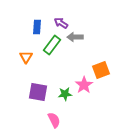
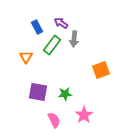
blue rectangle: rotated 32 degrees counterclockwise
gray arrow: moved 1 px left, 2 px down; rotated 84 degrees counterclockwise
pink star: moved 30 px down
